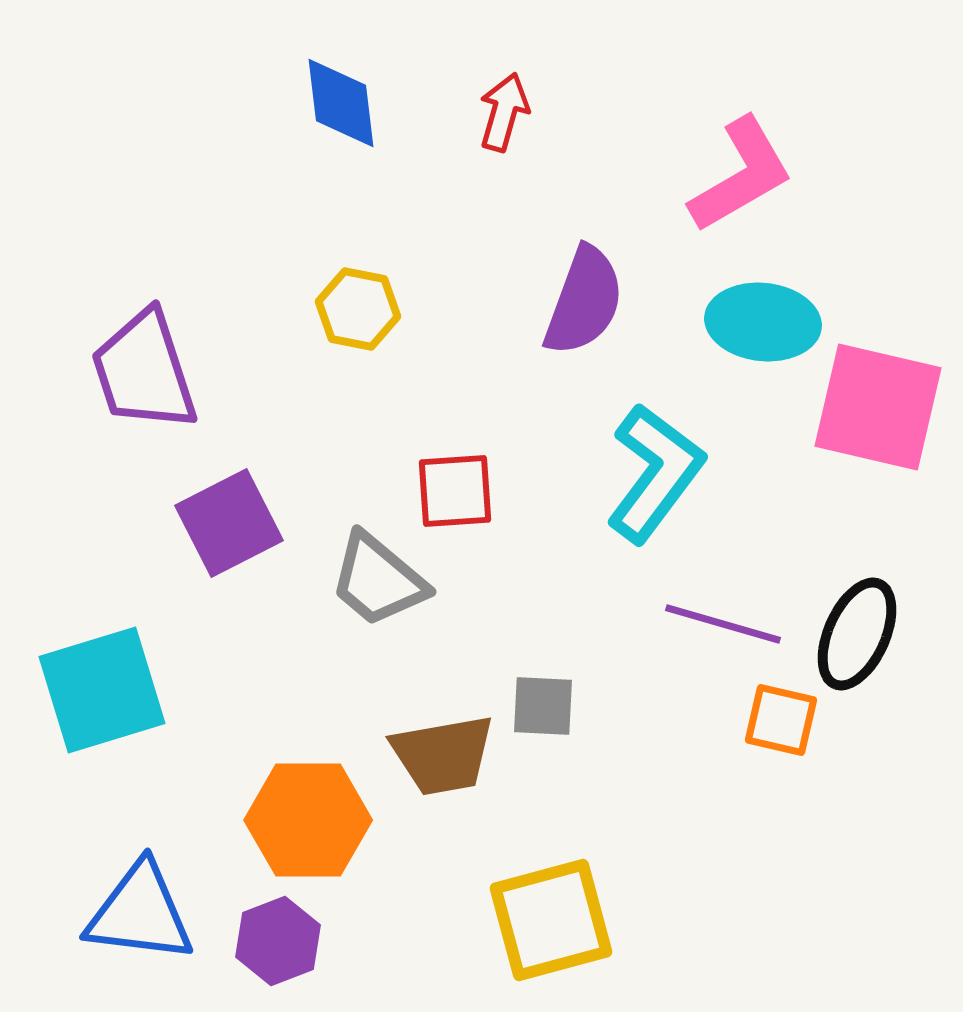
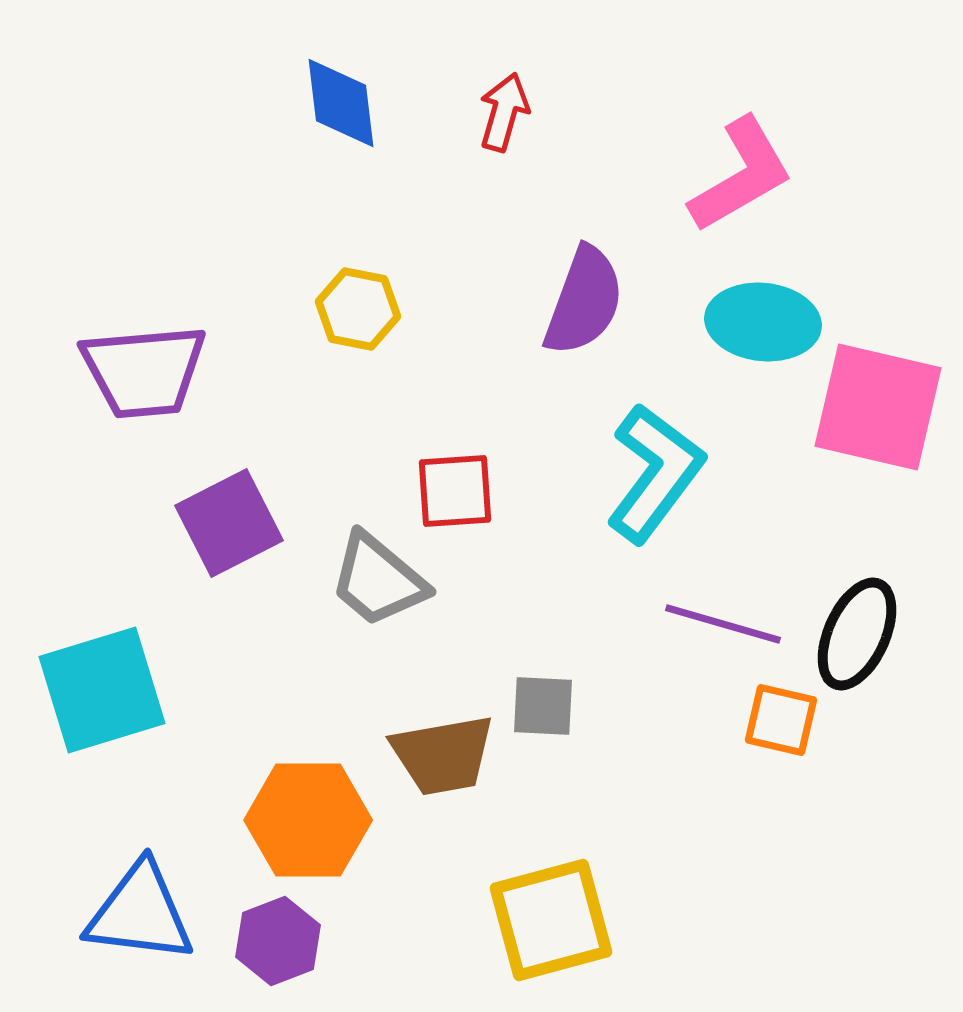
purple trapezoid: rotated 77 degrees counterclockwise
